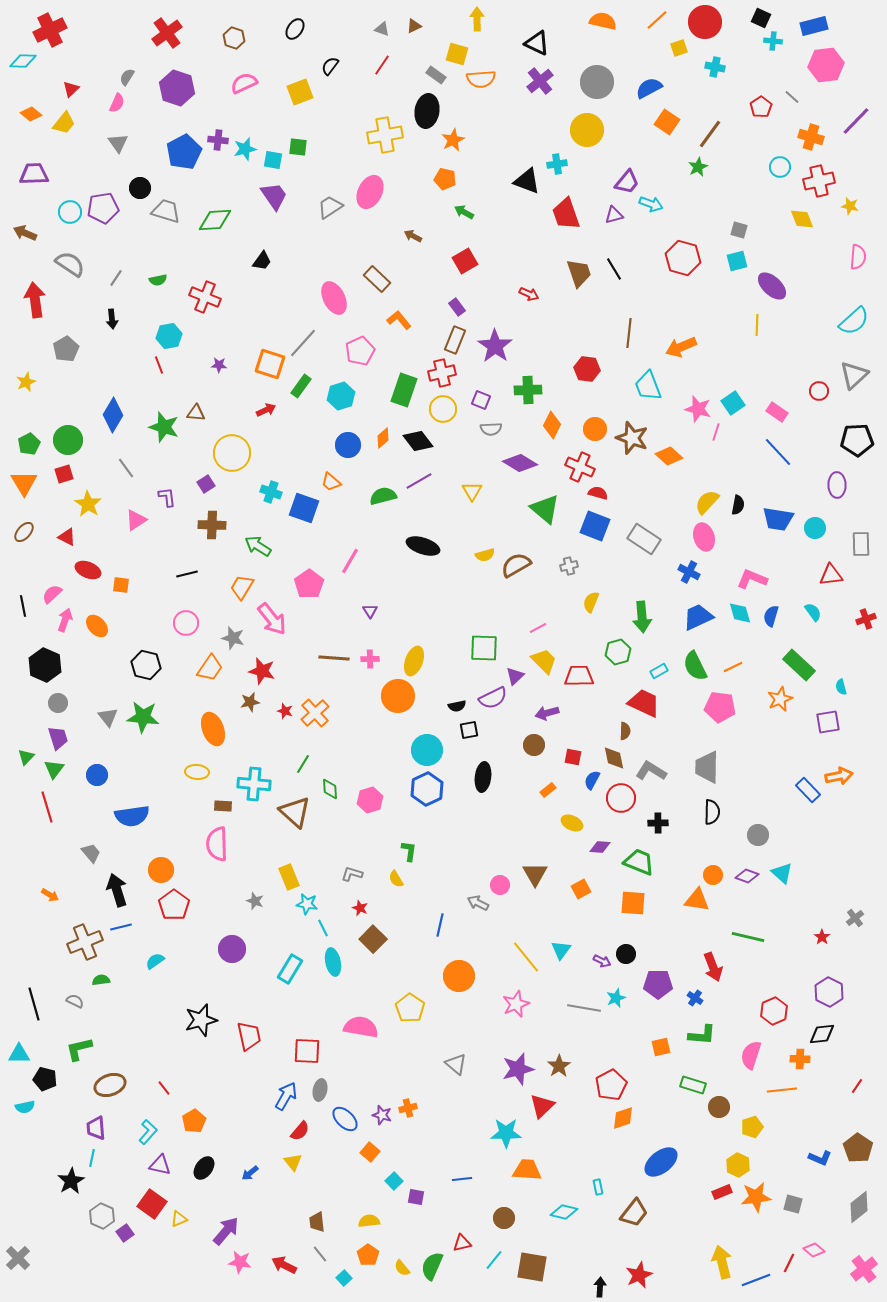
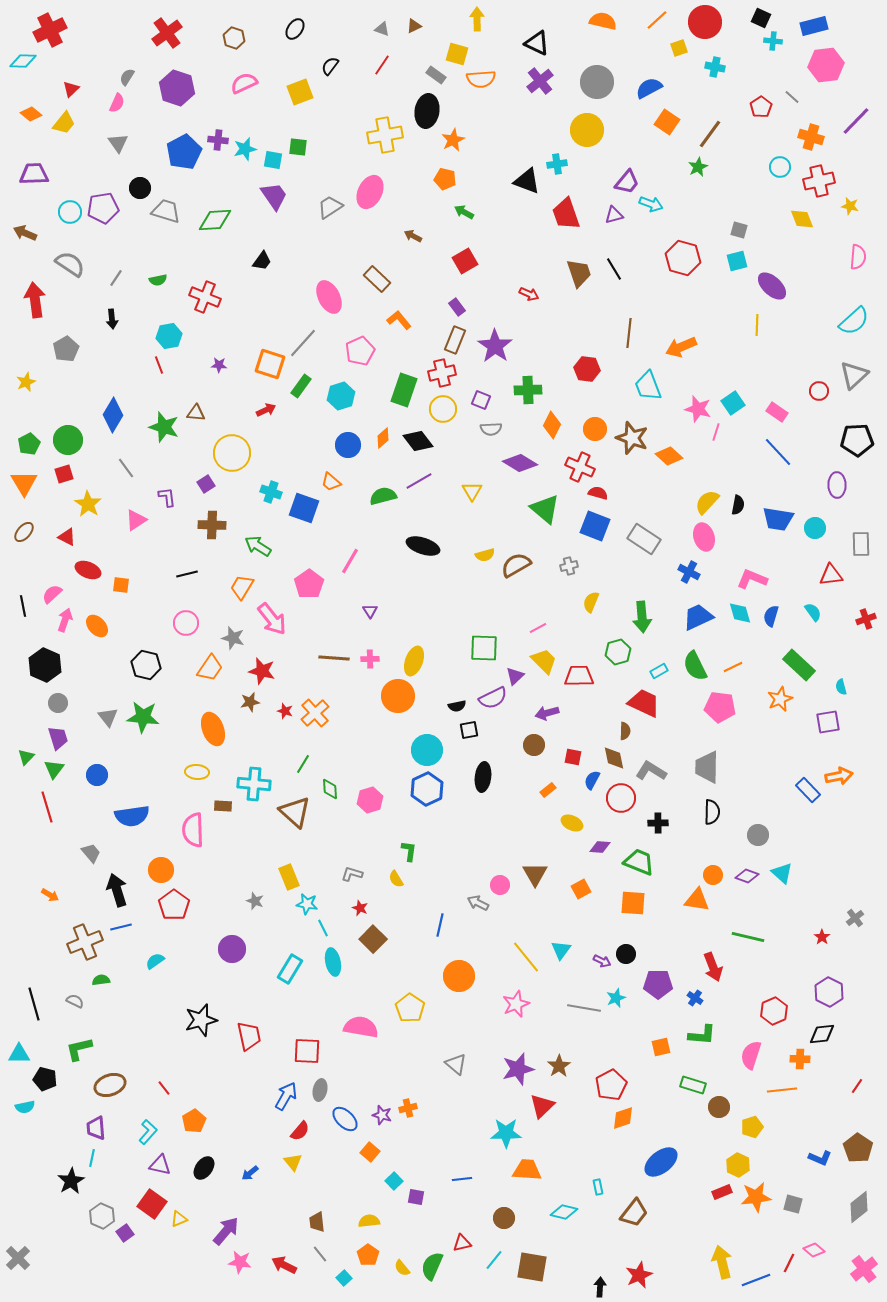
pink ellipse at (334, 298): moved 5 px left, 1 px up
pink semicircle at (217, 844): moved 24 px left, 14 px up
